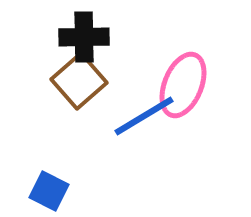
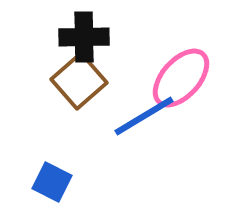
pink ellipse: moved 2 px left, 7 px up; rotated 20 degrees clockwise
blue square: moved 3 px right, 9 px up
